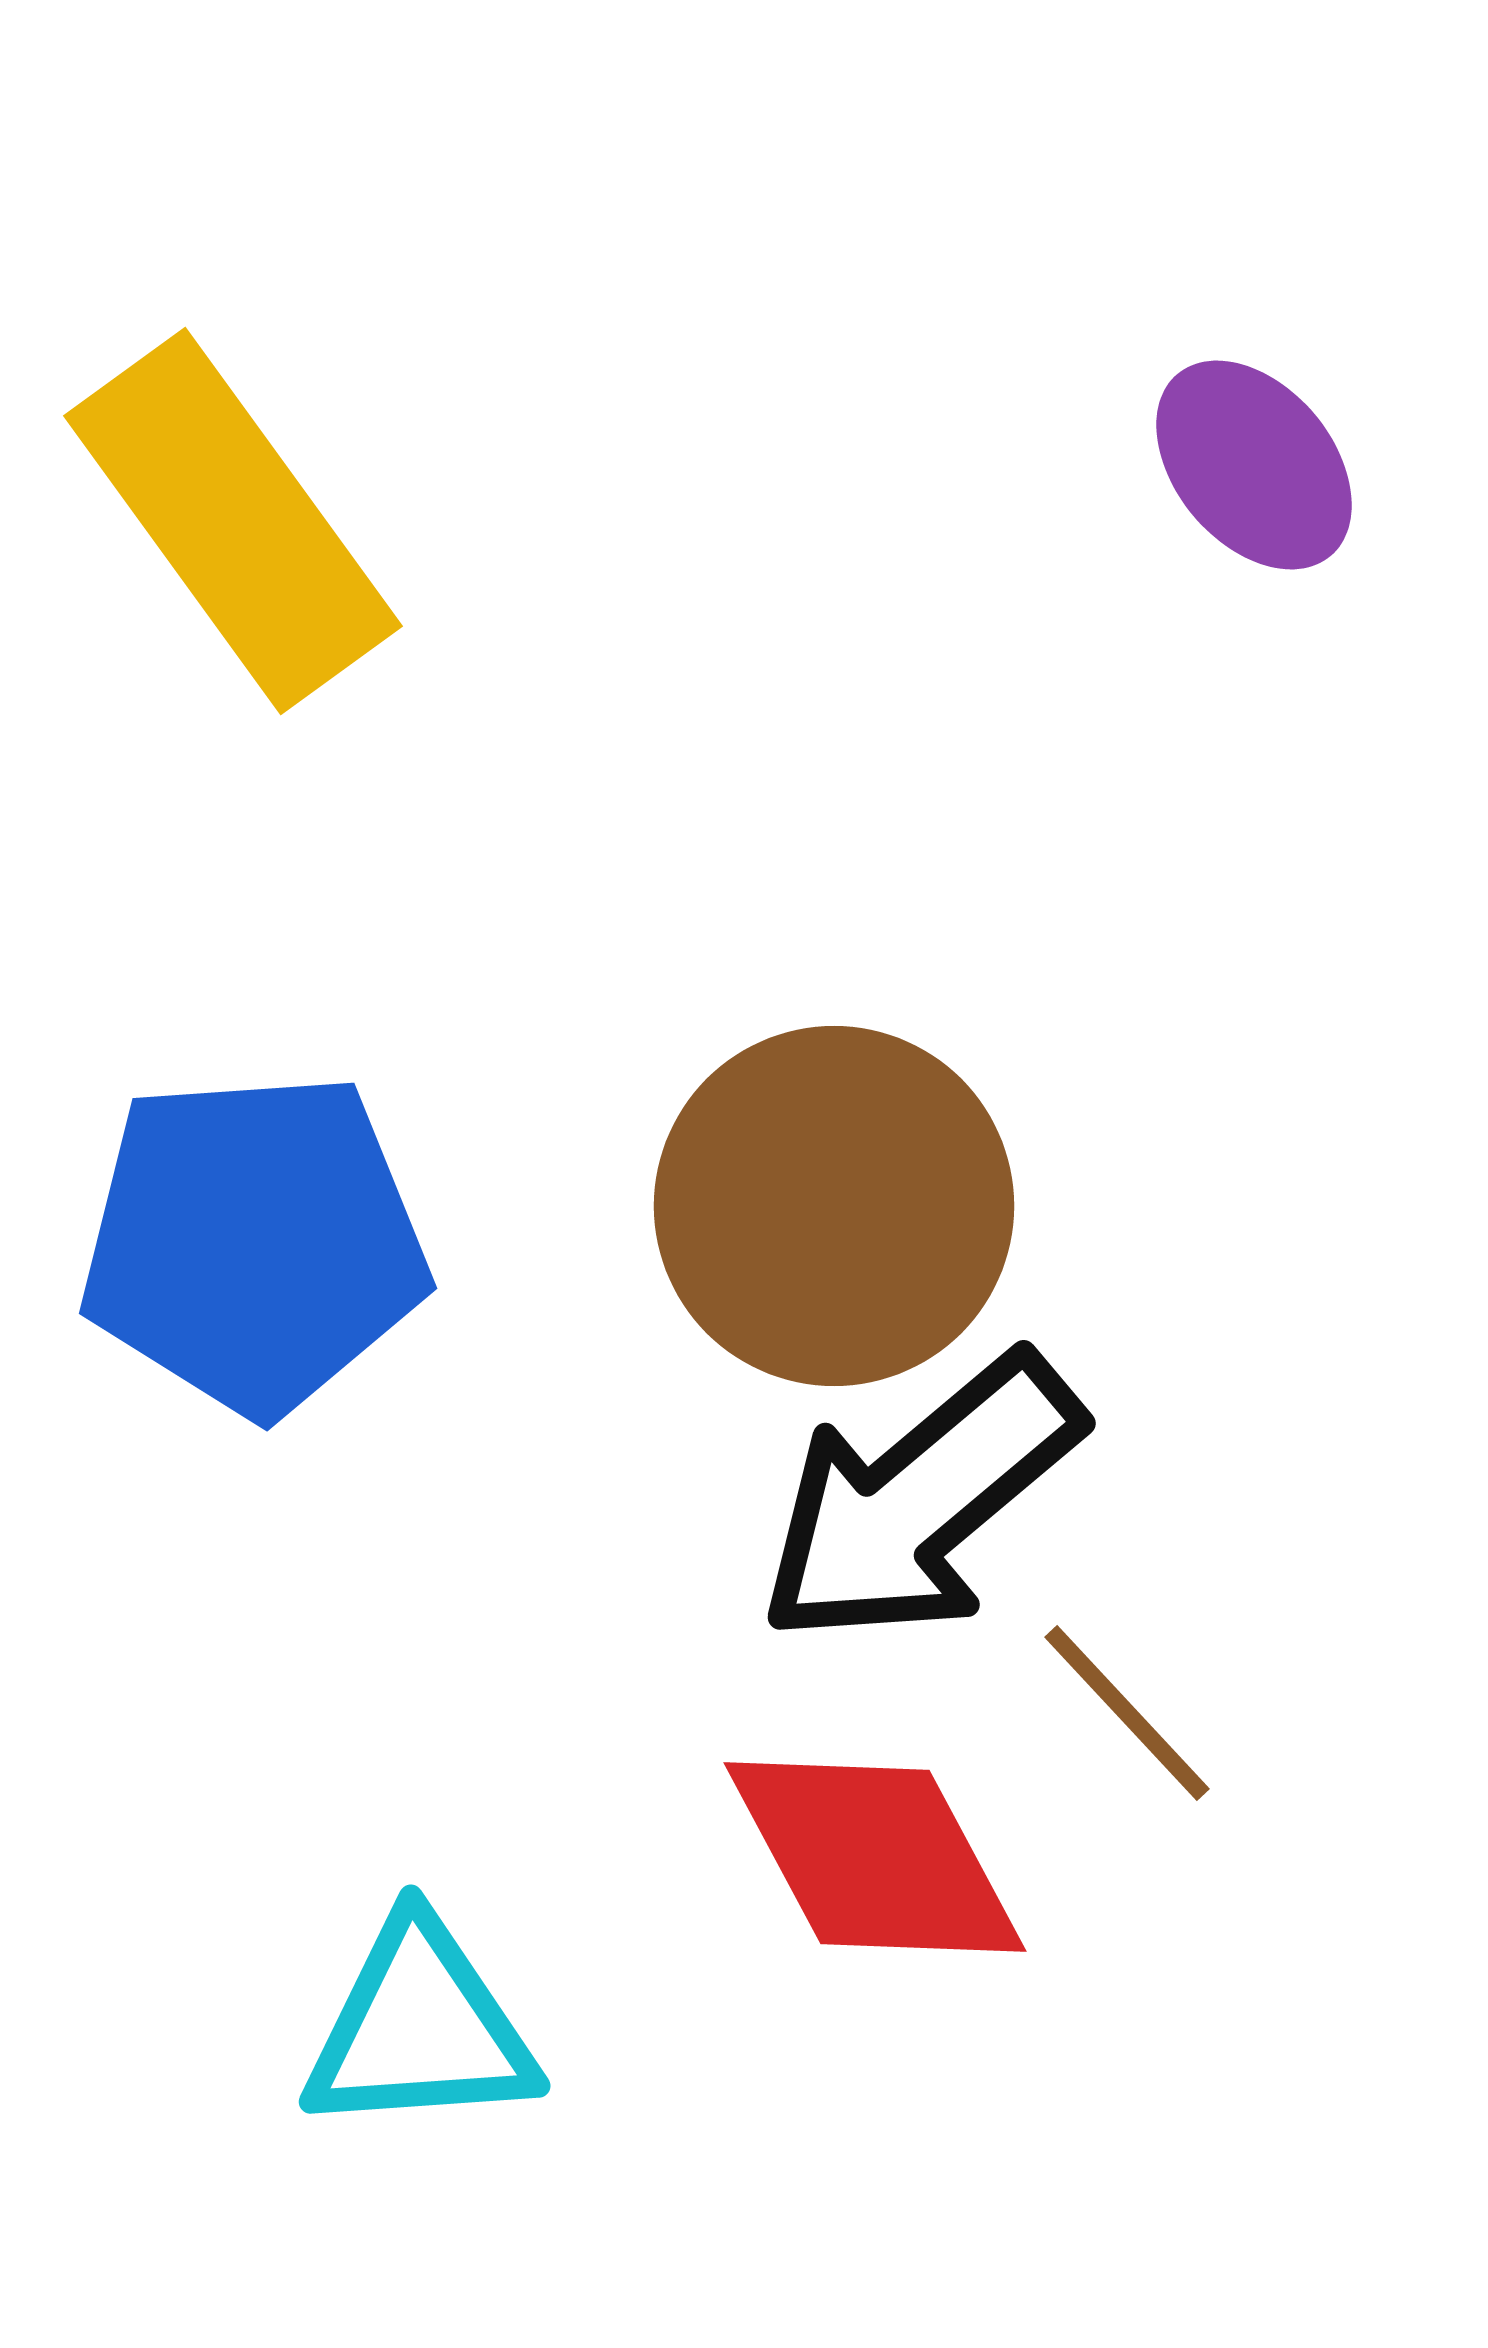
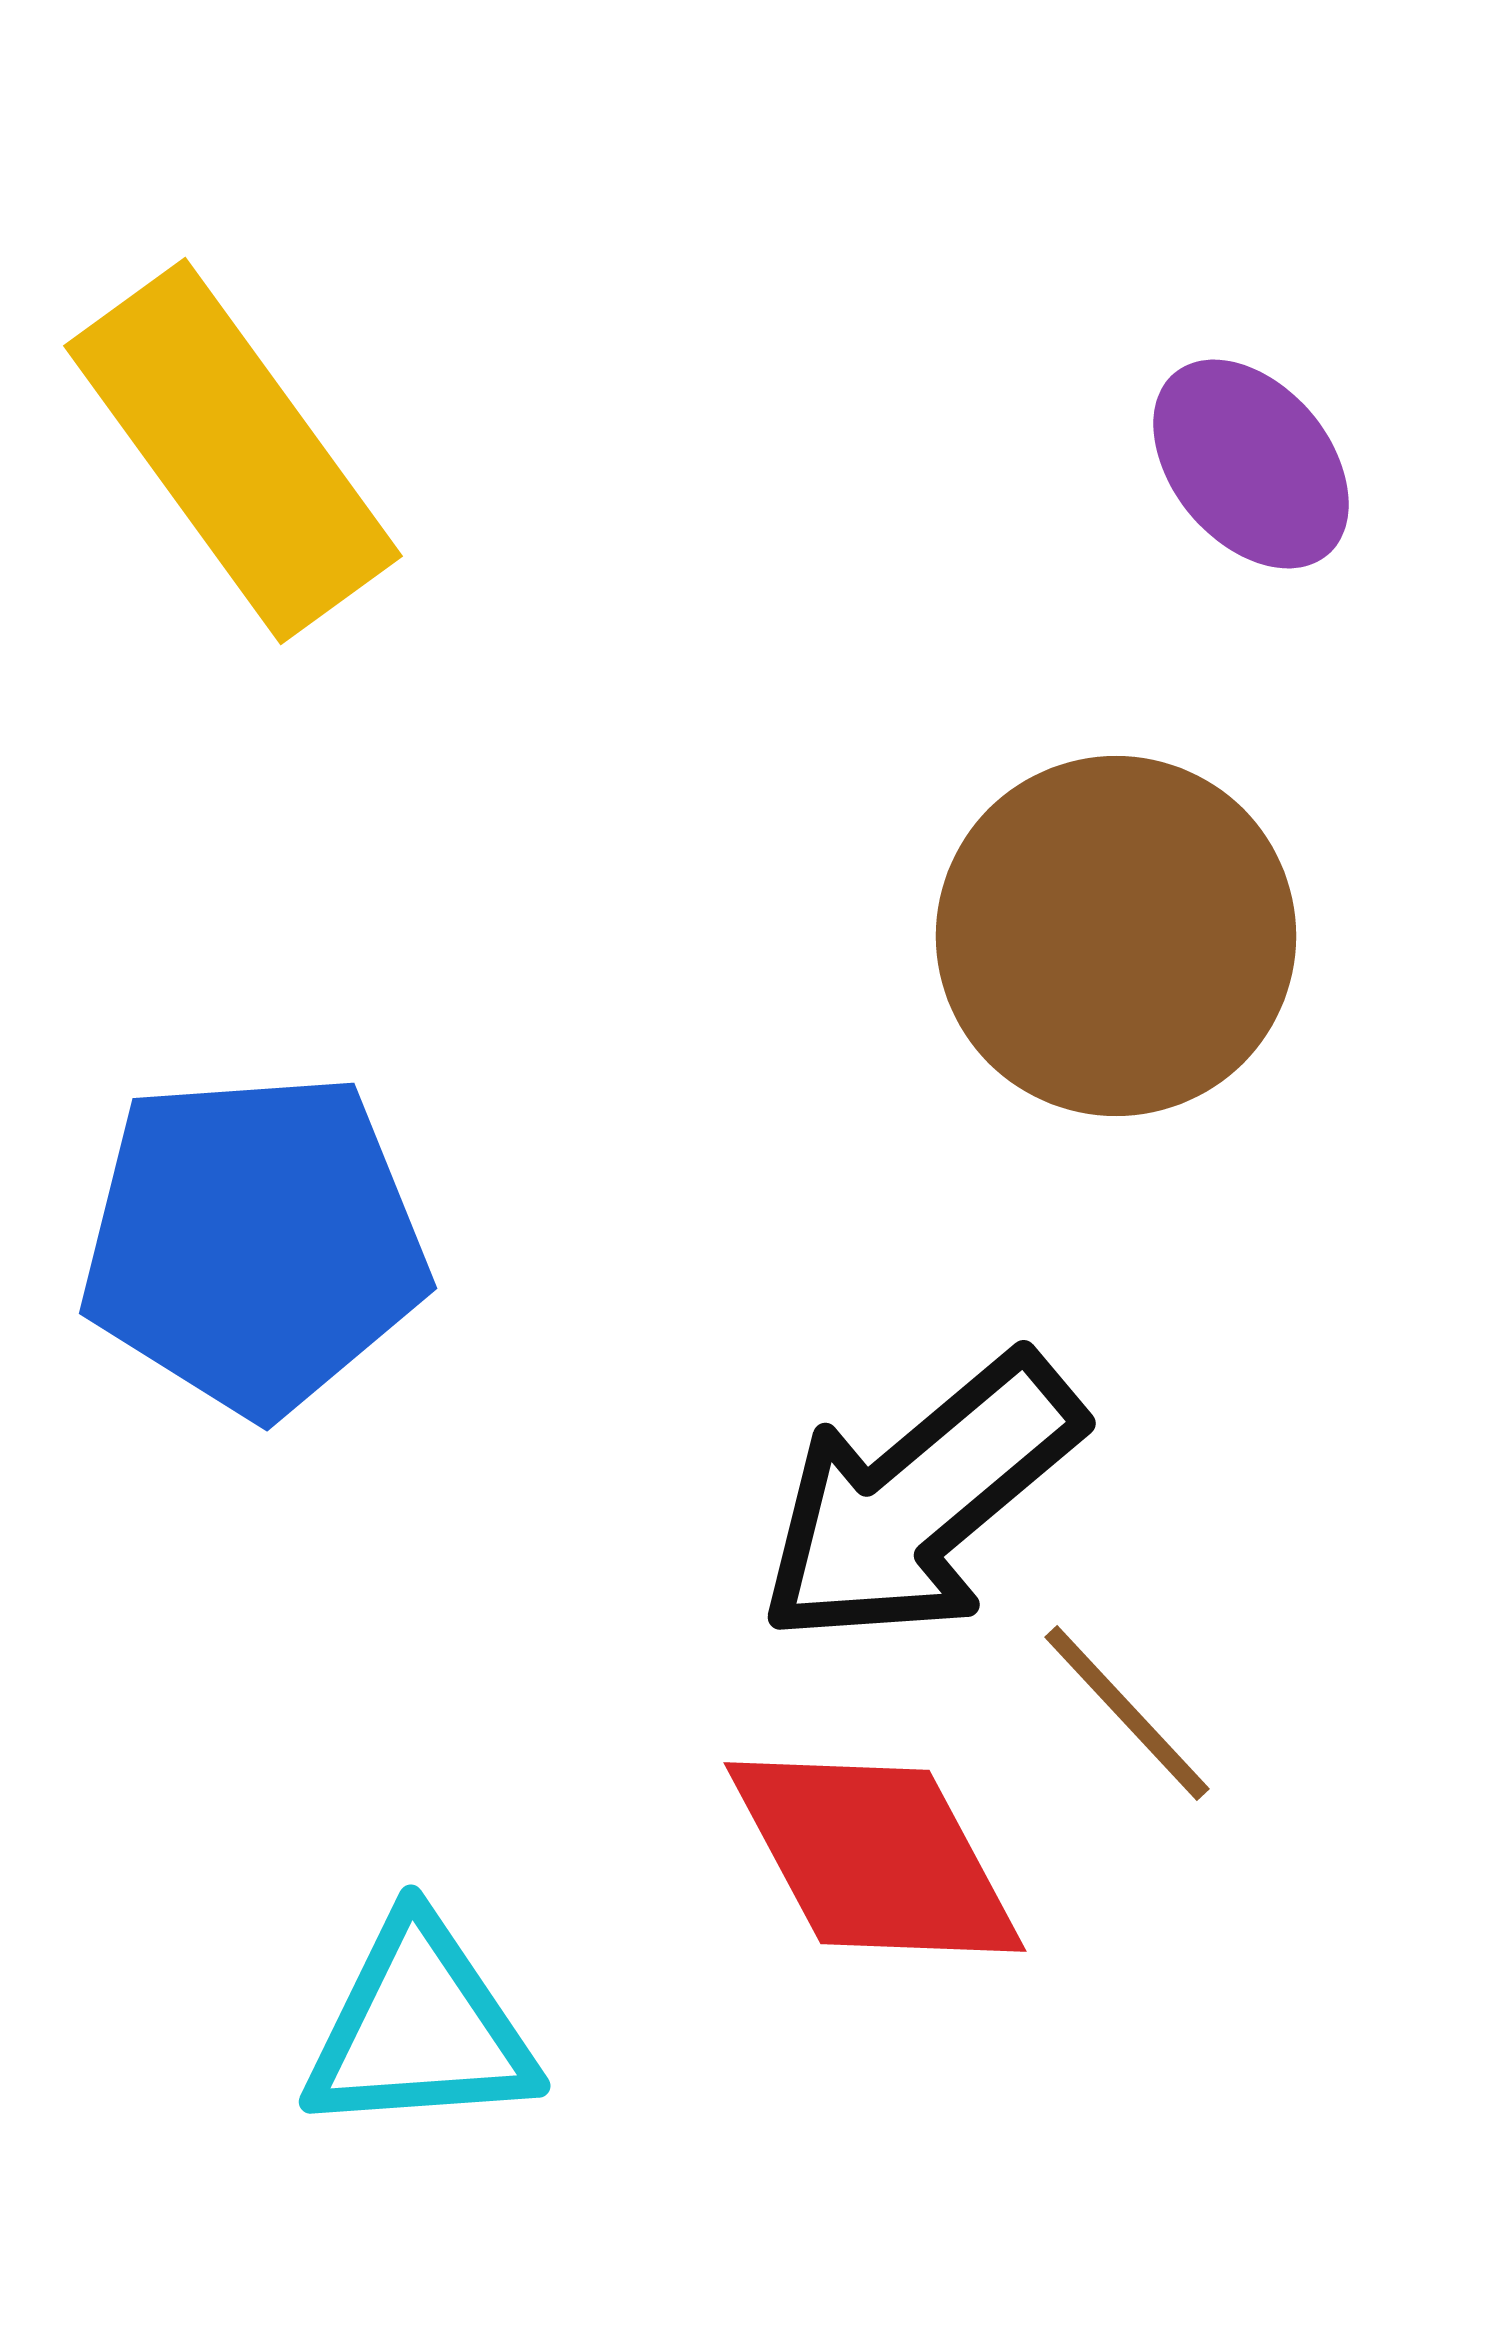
purple ellipse: moved 3 px left, 1 px up
yellow rectangle: moved 70 px up
brown circle: moved 282 px right, 270 px up
